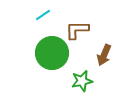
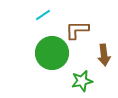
brown arrow: rotated 30 degrees counterclockwise
